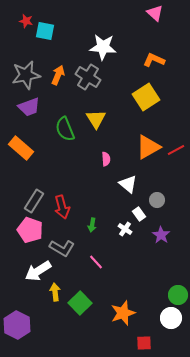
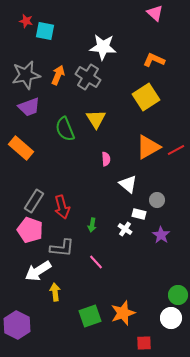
white rectangle: rotated 40 degrees counterclockwise
gray L-shape: rotated 25 degrees counterclockwise
green square: moved 10 px right, 13 px down; rotated 25 degrees clockwise
